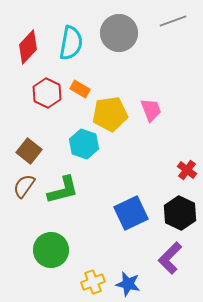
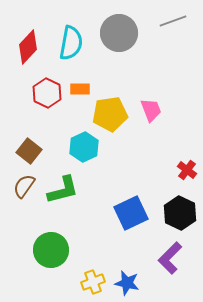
orange rectangle: rotated 30 degrees counterclockwise
cyan hexagon: moved 3 px down; rotated 16 degrees clockwise
blue star: moved 1 px left, 1 px up
